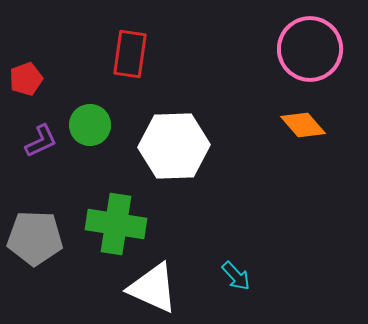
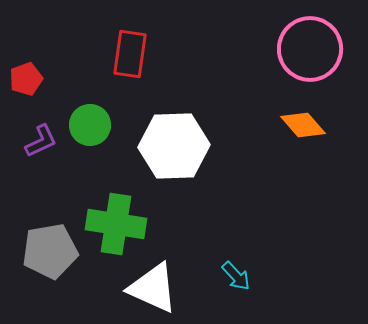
gray pentagon: moved 15 px right, 13 px down; rotated 12 degrees counterclockwise
